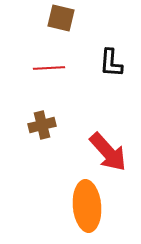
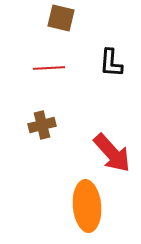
red arrow: moved 4 px right, 1 px down
